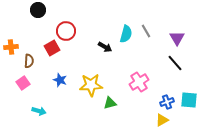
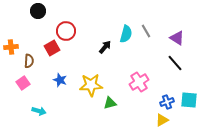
black circle: moved 1 px down
purple triangle: rotated 28 degrees counterclockwise
black arrow: rotated 80 degrees counterclockwise
